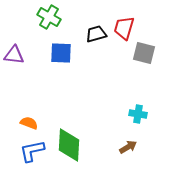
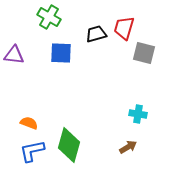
green diamond: rotated 12 degrees clockwise
